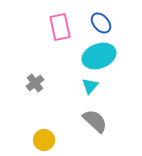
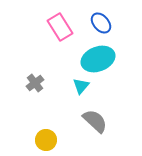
pink rectangle: rotated 20 degrees counterclockwise
cyan ellipse: moved 1 px left, 3 px down
cyan triangle: moved 9 px left
yellow circle: moved 2 px right
